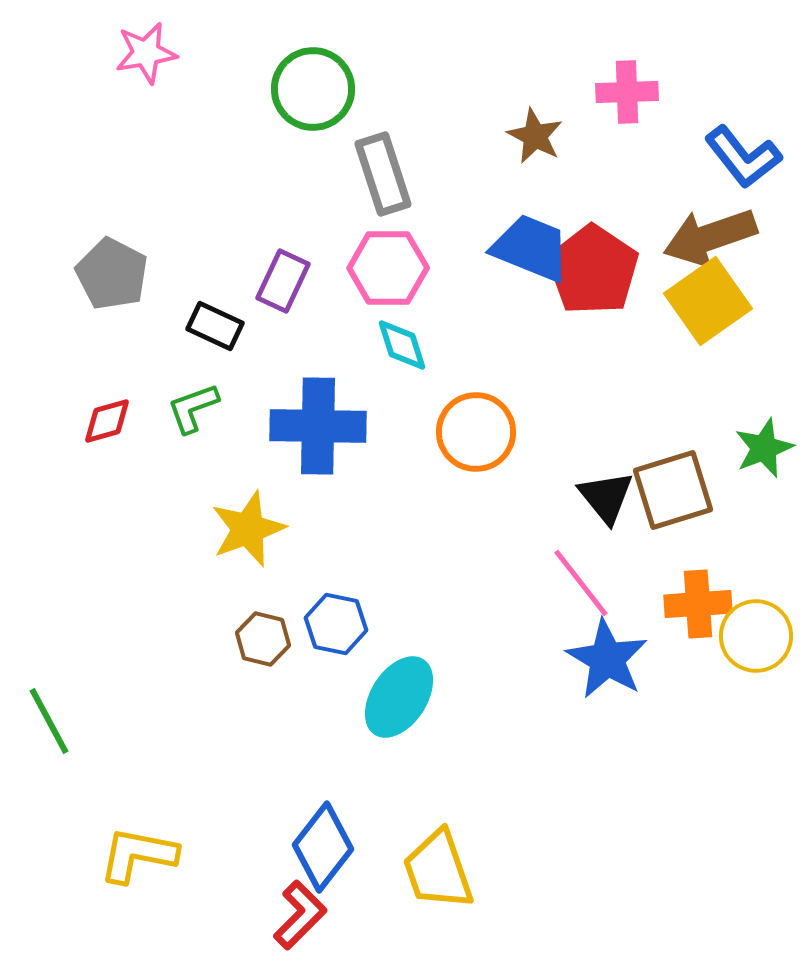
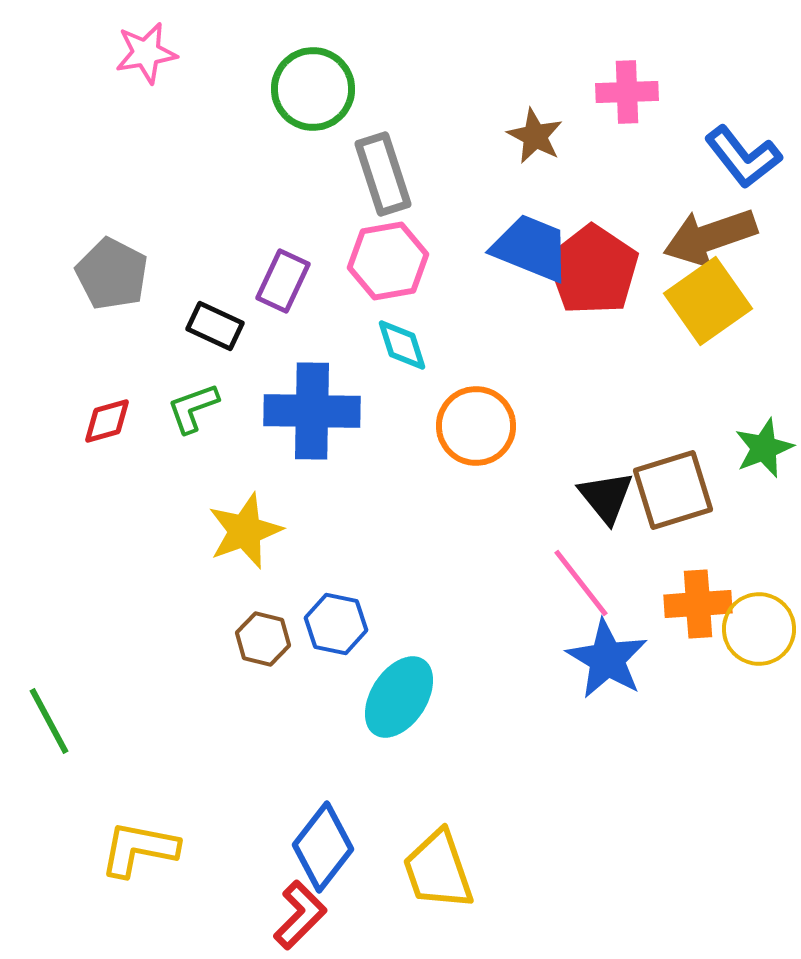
pink hexagon: moved 7 px up; rotated 10 degrees counterclockwise
blue cross: moved 6 px left, 15 px up
orange circle: moved 6 px up
yellow star: moved 3 px left, 2 px down
yellow circle: moved 3 px right, 7 px up
yellow L-shape: moved 1 px right, 6 px up
